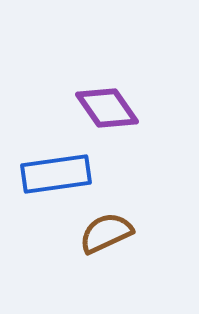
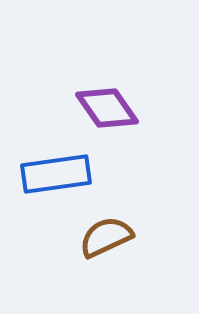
brown semicircle: moved 4 px down
